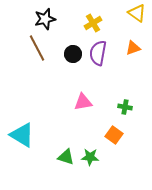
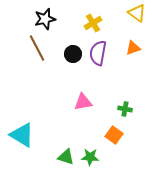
green cross: moved 2 px down
